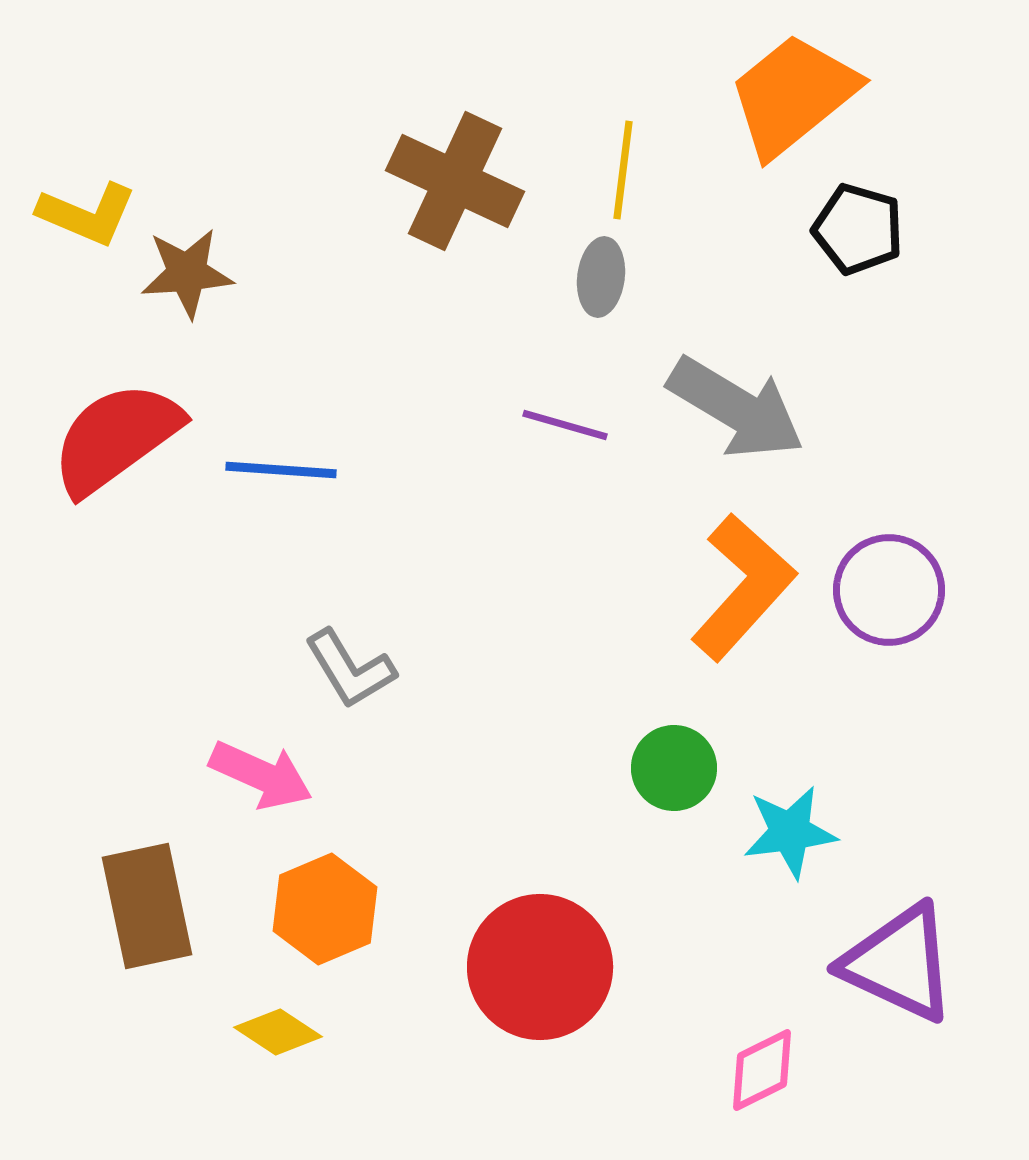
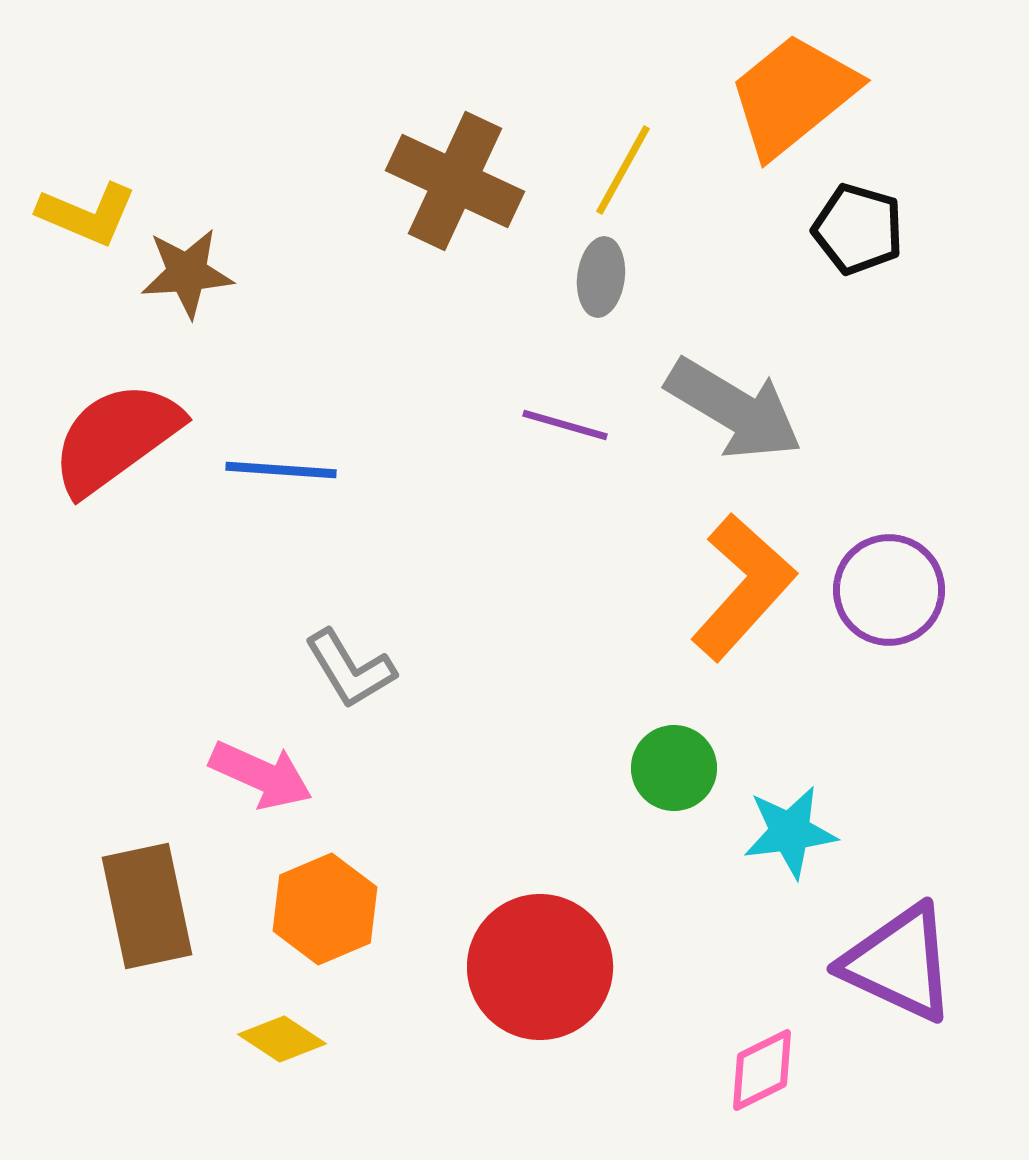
yellow line: rotated 22 degrees clockwise
gray arrow: moved 2 px left, 1 px down
yellow diamond: moved 4 px right, 7 px down
